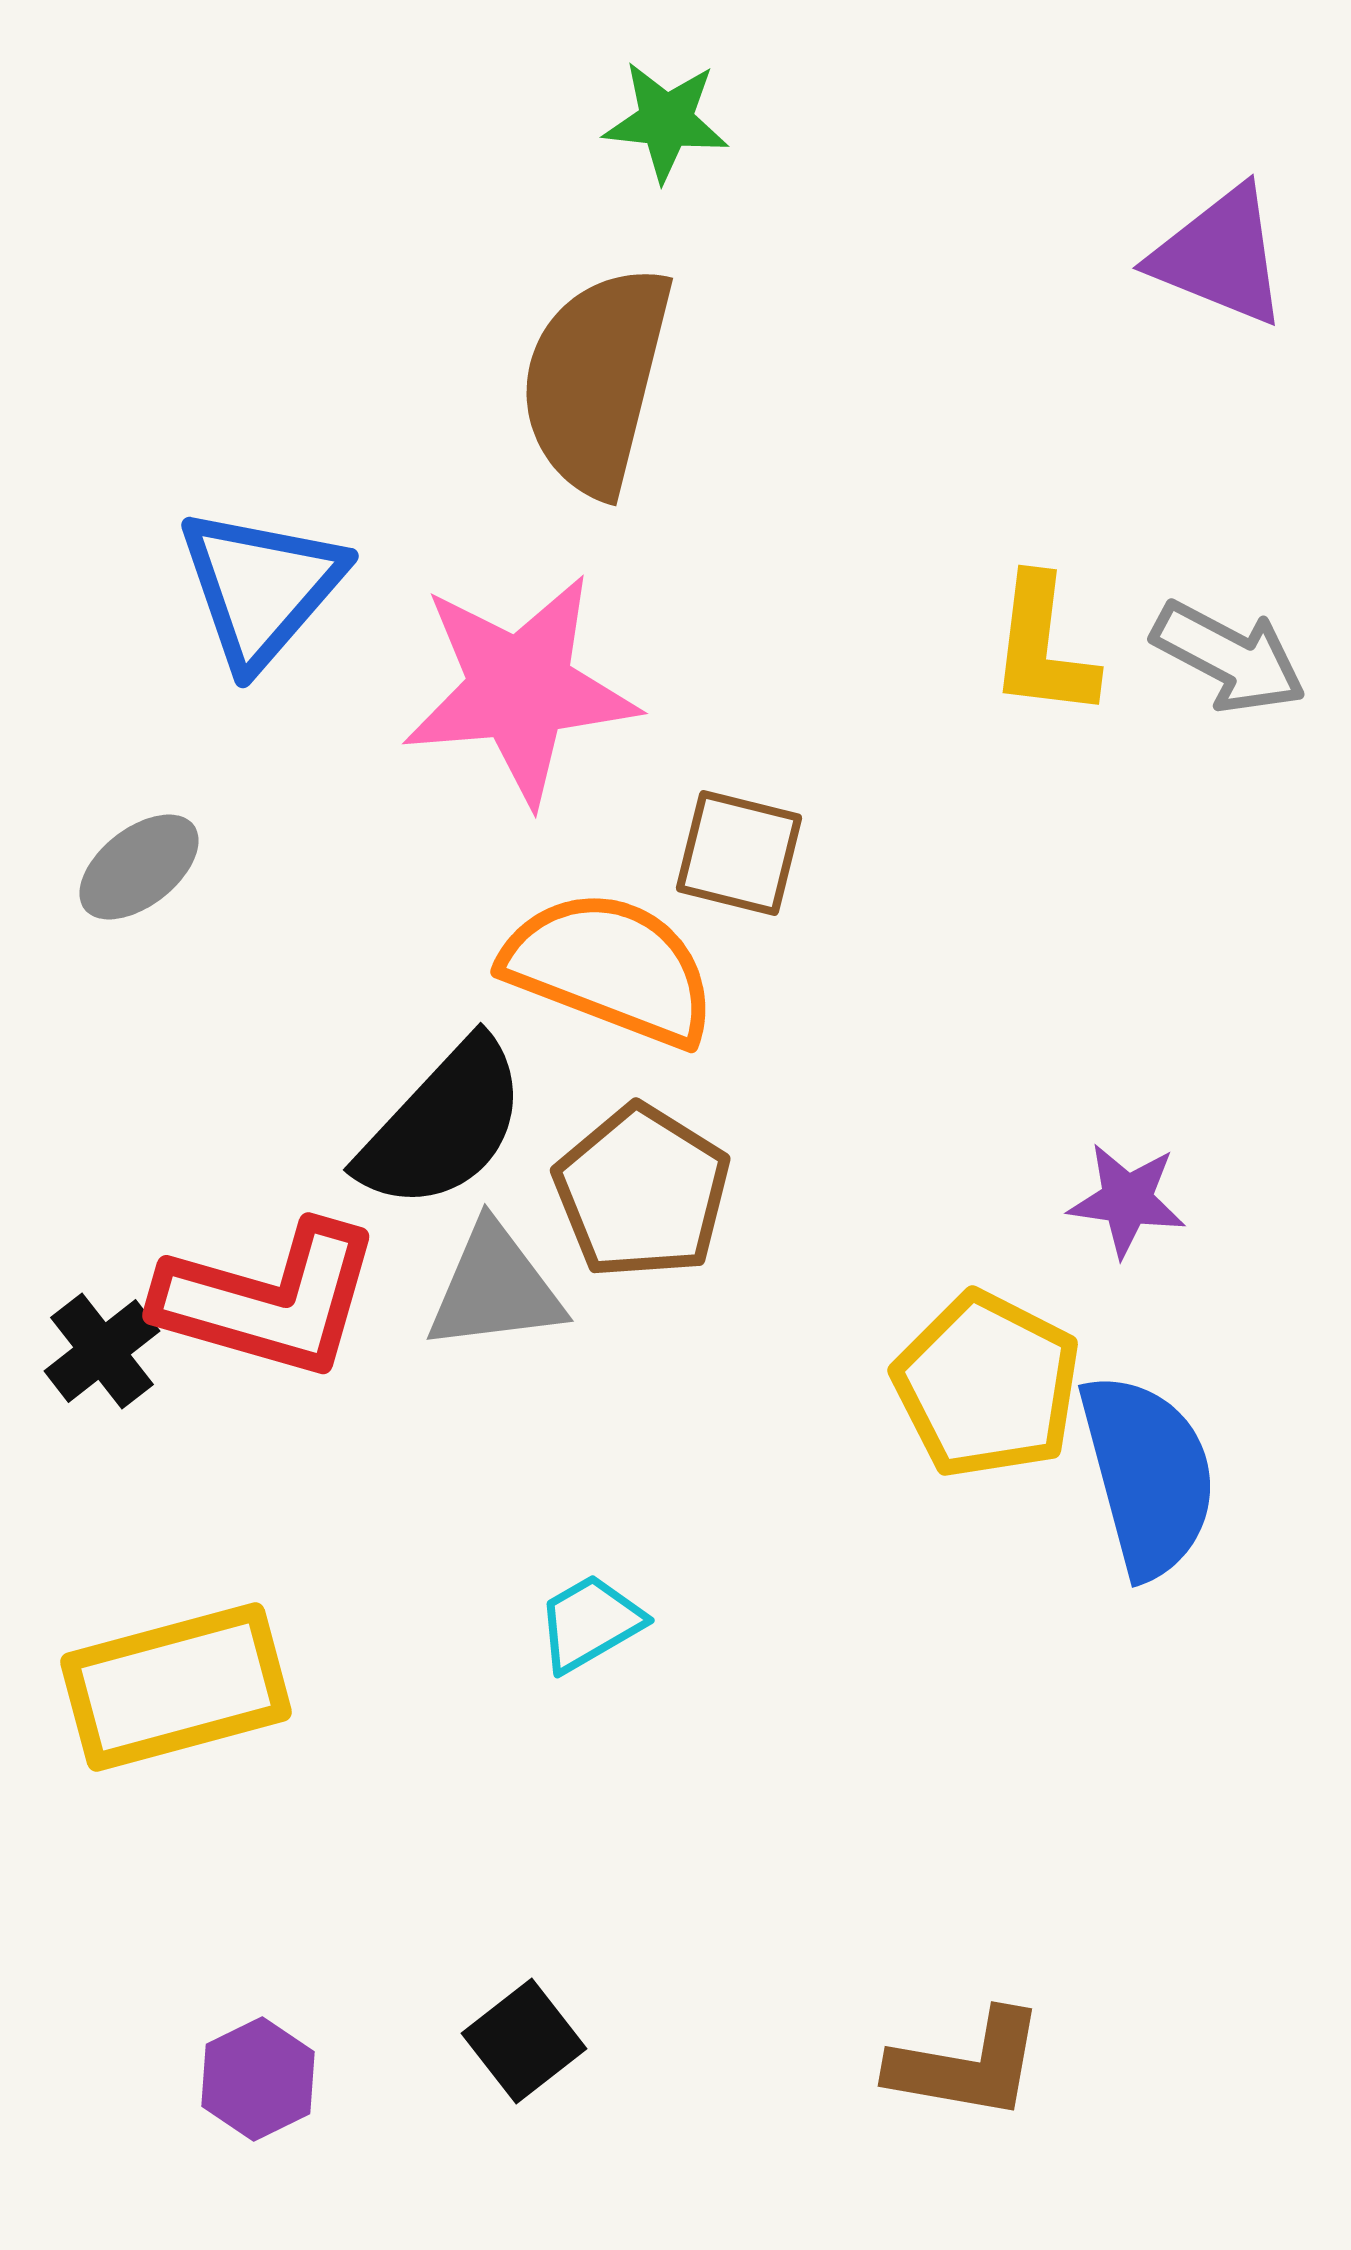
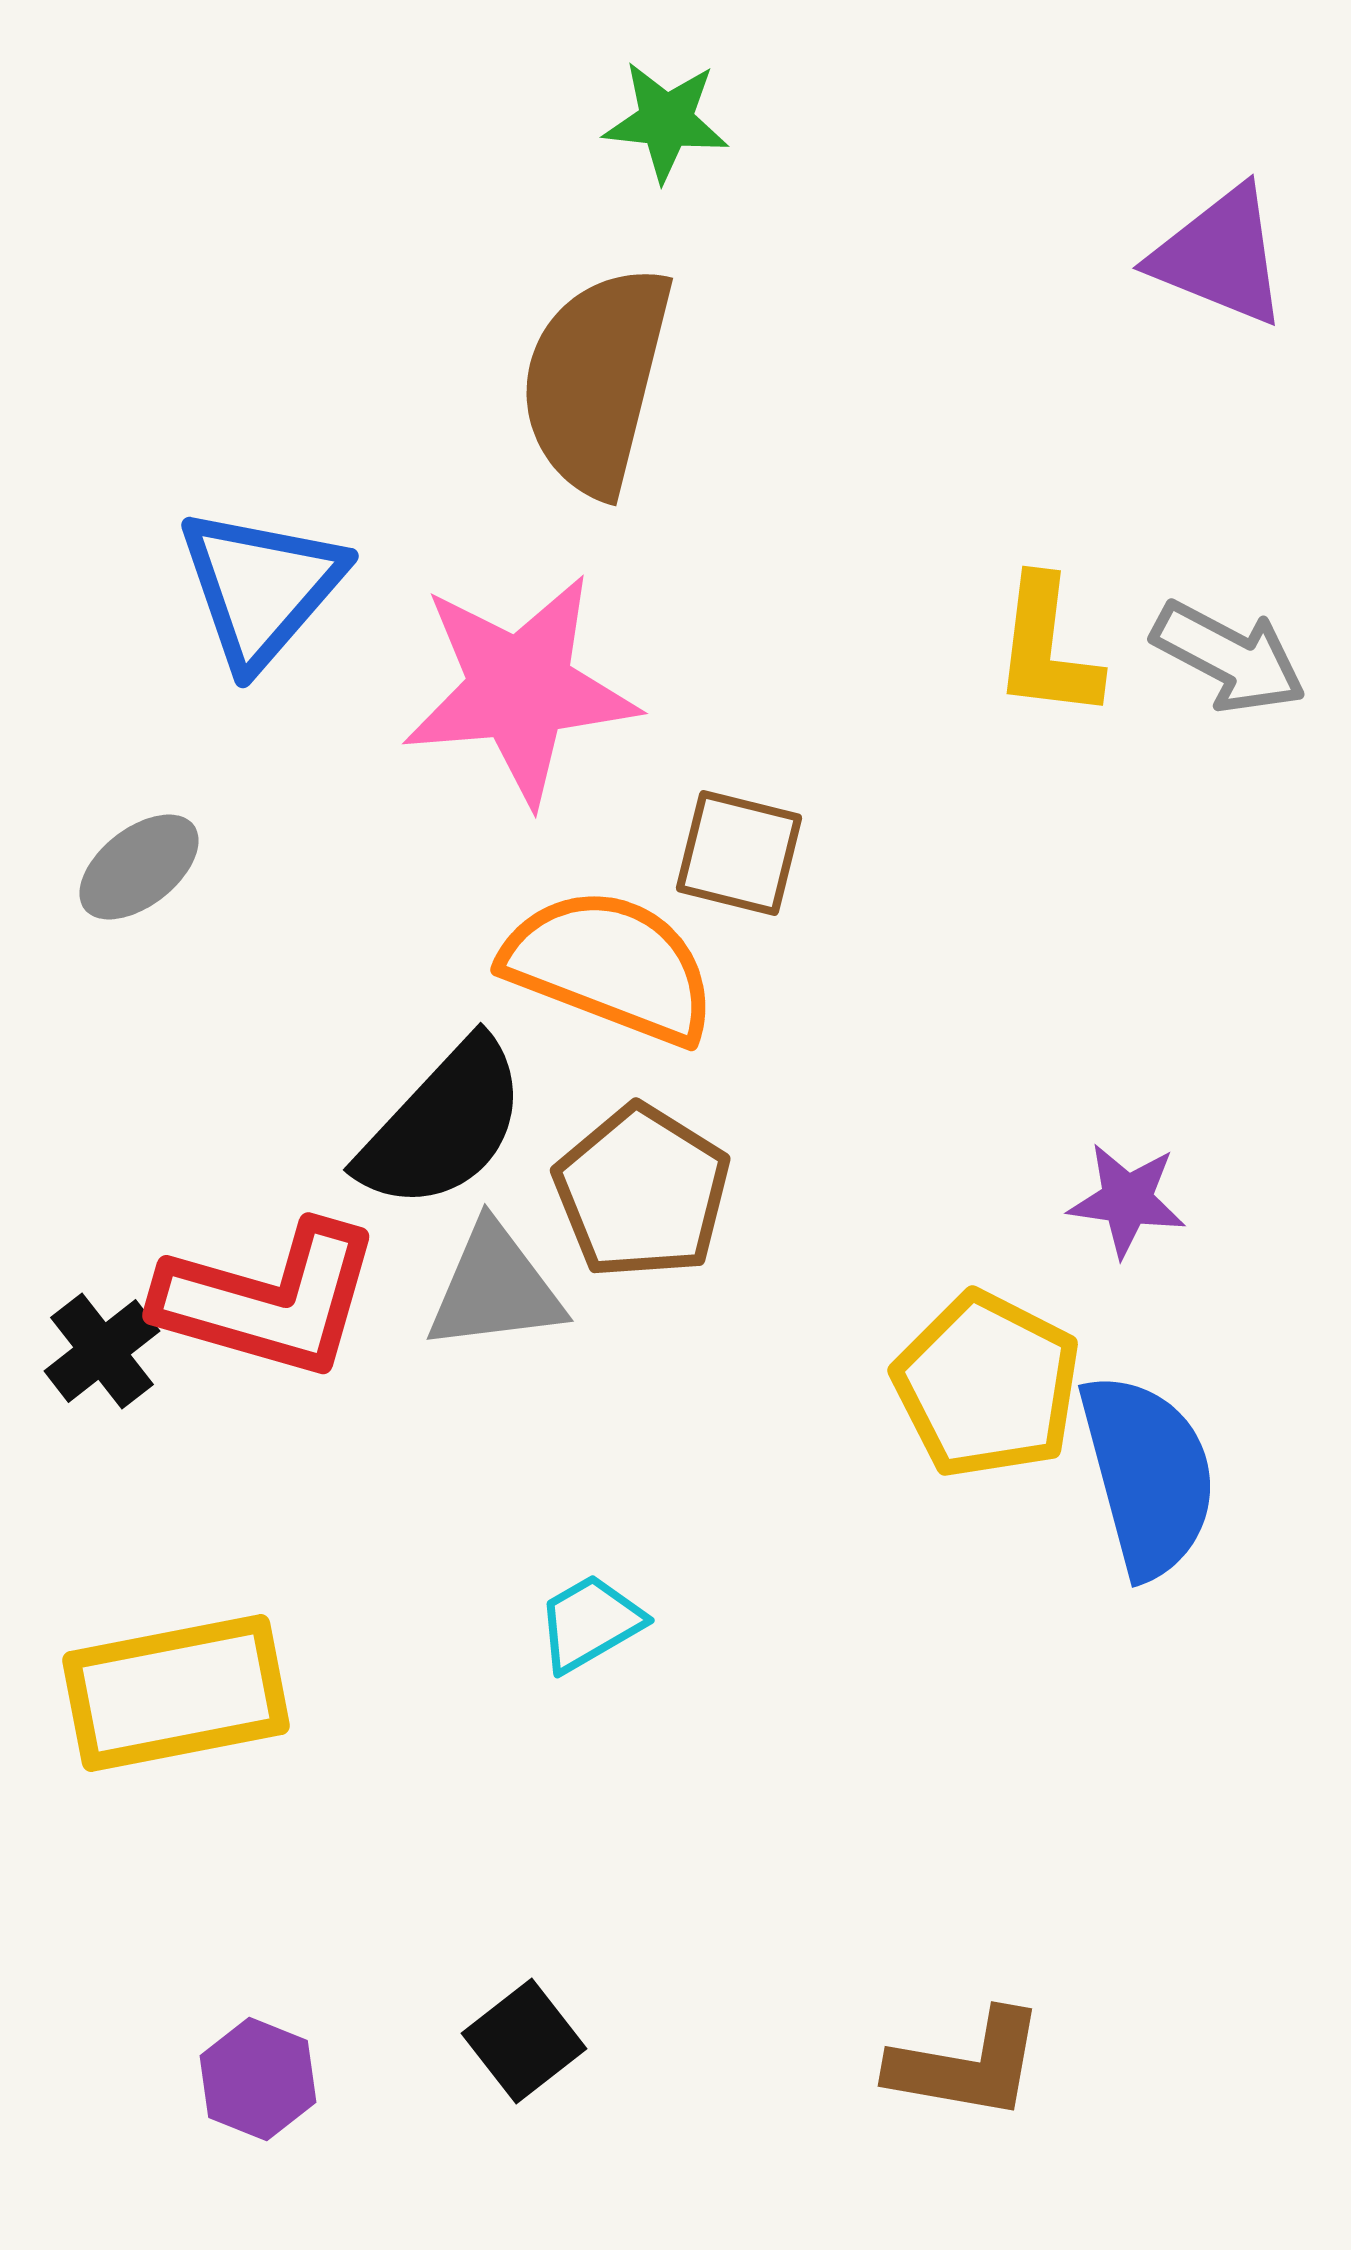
yellow L-shape: moved 4 px right, 1 px down
orange semicircle: moved 2 px up
yellow rectangle: moved 6 px down; rotated 4 degrees clockwise
purple hexagon: rotated 12 degrees counterclockwise
